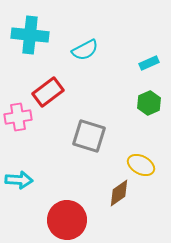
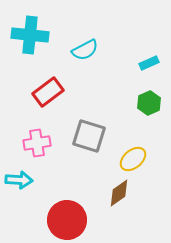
pink cross: moved 19 px right, 26 px down
yellow ellipse: moved 8 px left, 6 px up; rotated 68 degrees counterclockwise
